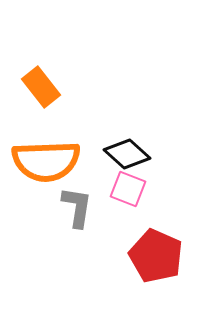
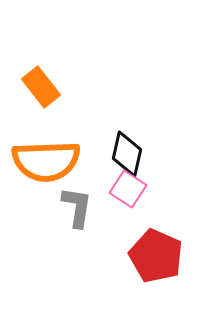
black diamond: rotated 60 degrees clockwise
pink square: rotated 12 degrees clockwise
